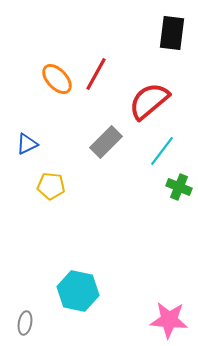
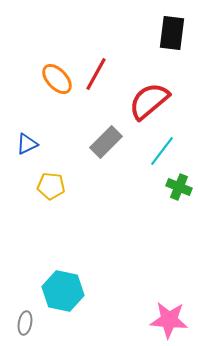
cyan hexagon: moved 15 px left
